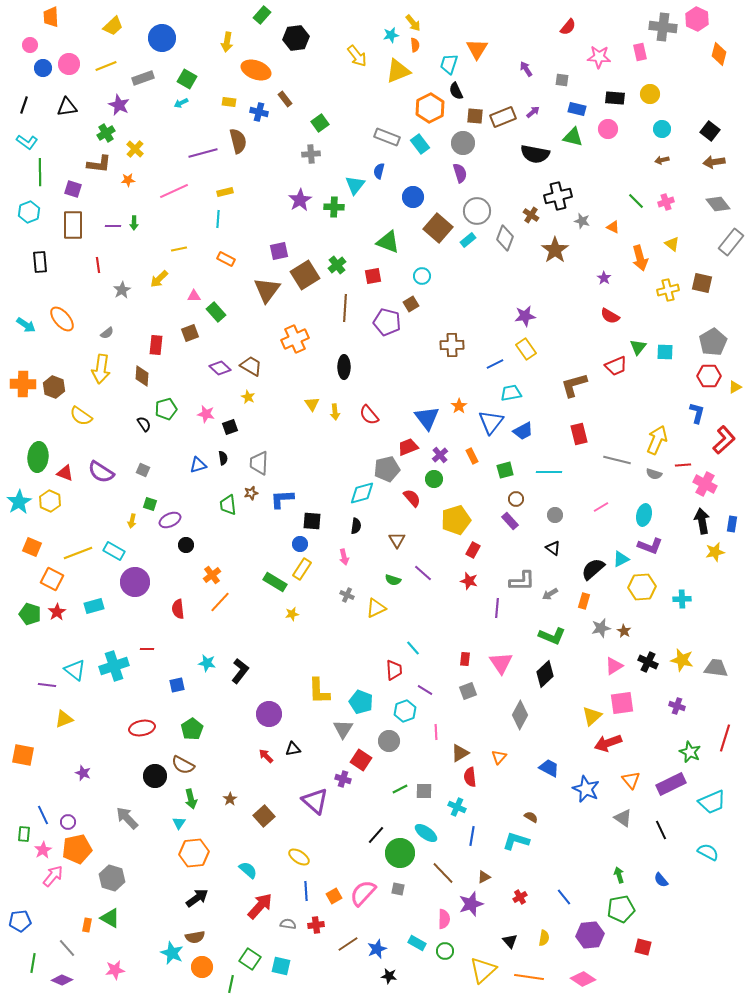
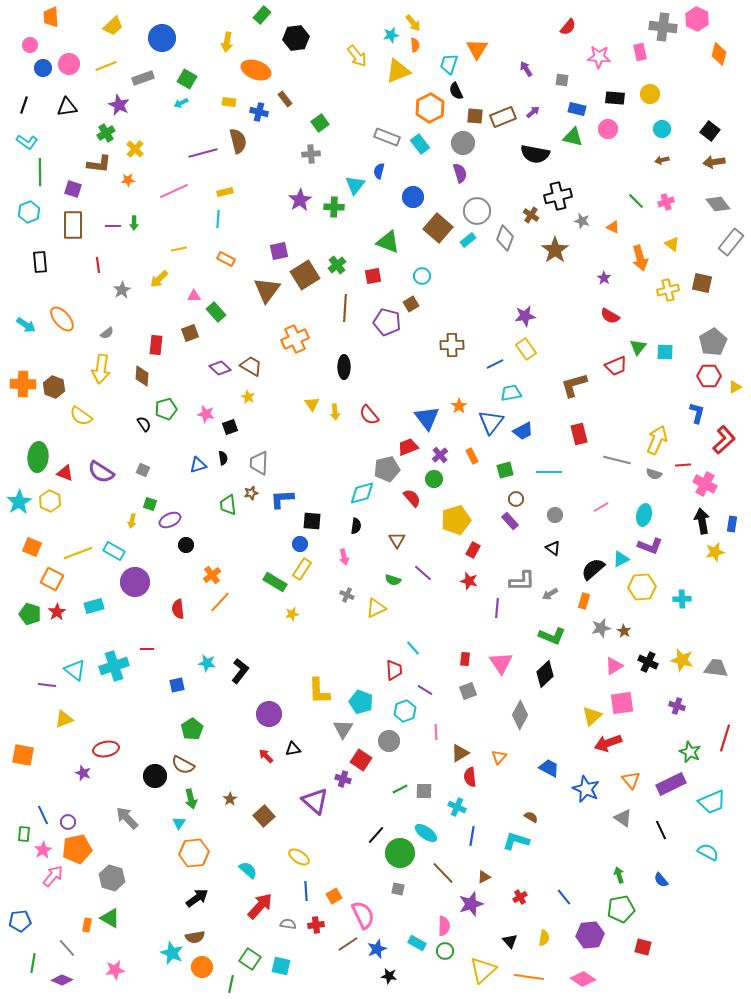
red ellipse at (142, 728): moved 36 px left, 21 px down
pink semicircle at (363, 893): moved 22 px down; rotated 112 degrees clockwise
pink semicircle at (444, 919): moved 7 px down
